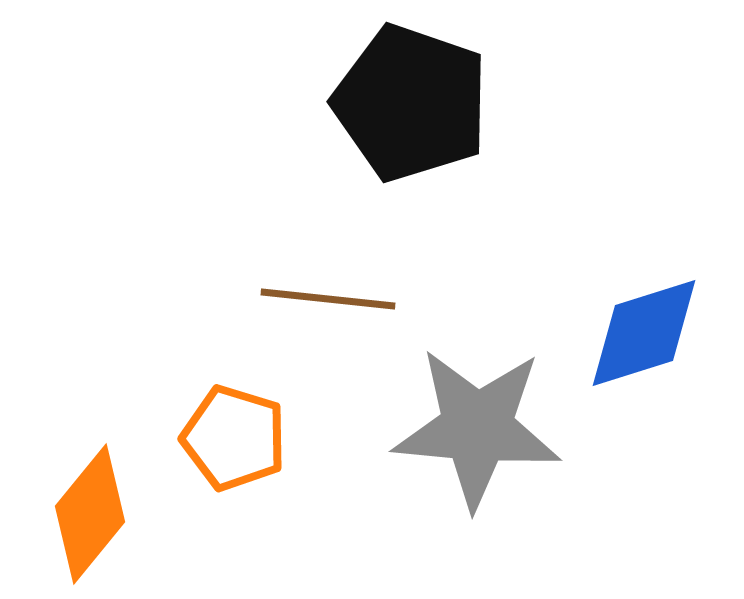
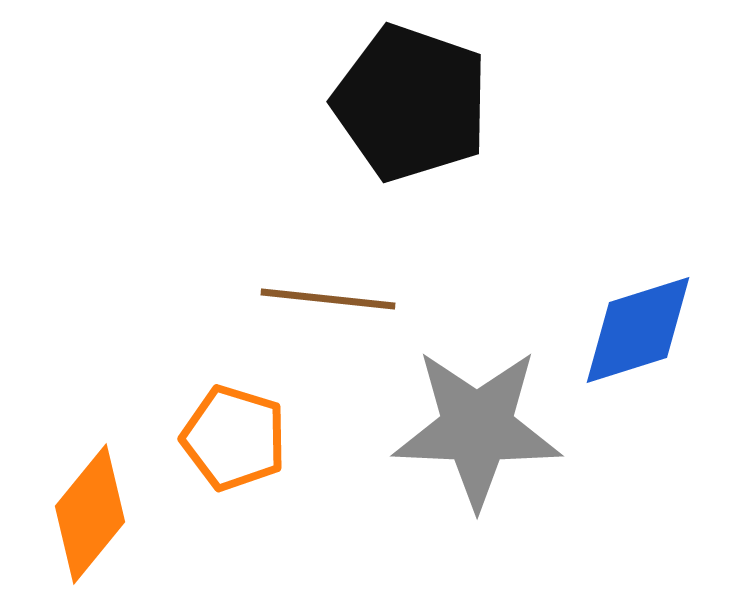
blue diamond: moved 6 px left, 3 px up
gray star: rotated 3 degrees counterclockwise
